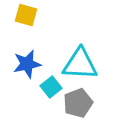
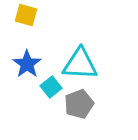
blue star: rotated 24 degrees counterclockwise
gray pentagon: moved 1 px right, 1 px down
